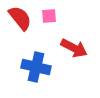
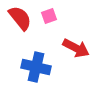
pink square: rotated 14 degrees counterclockwise
red arrow: moved 2 px right
